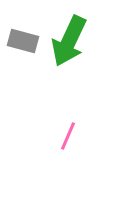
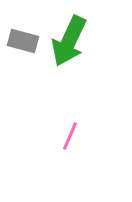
pink line: moved 2 px right
